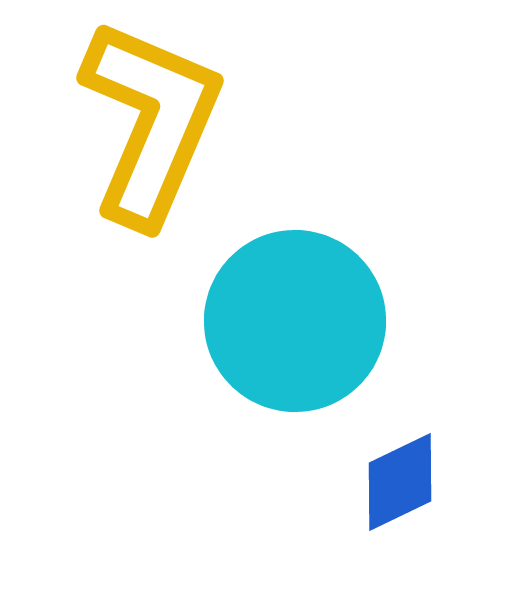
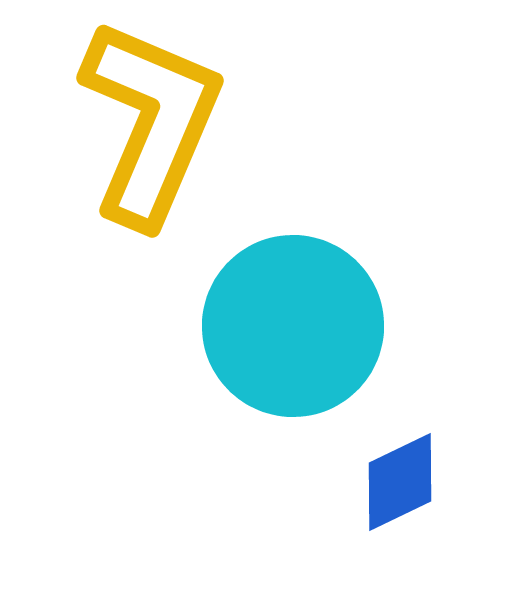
cyan circle: moved 2 px left, 5 px down
